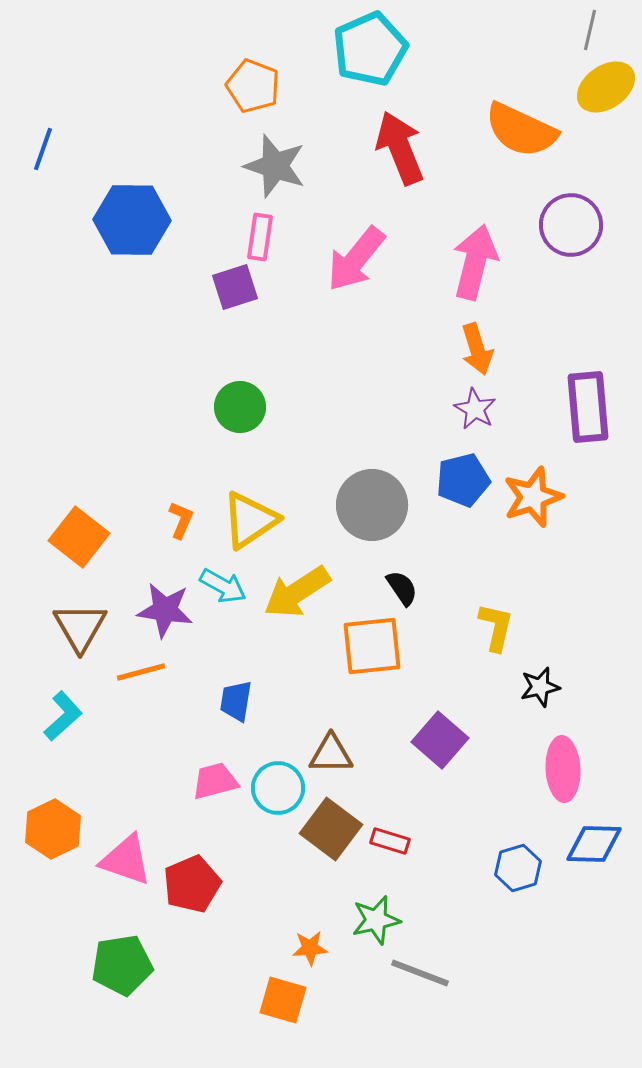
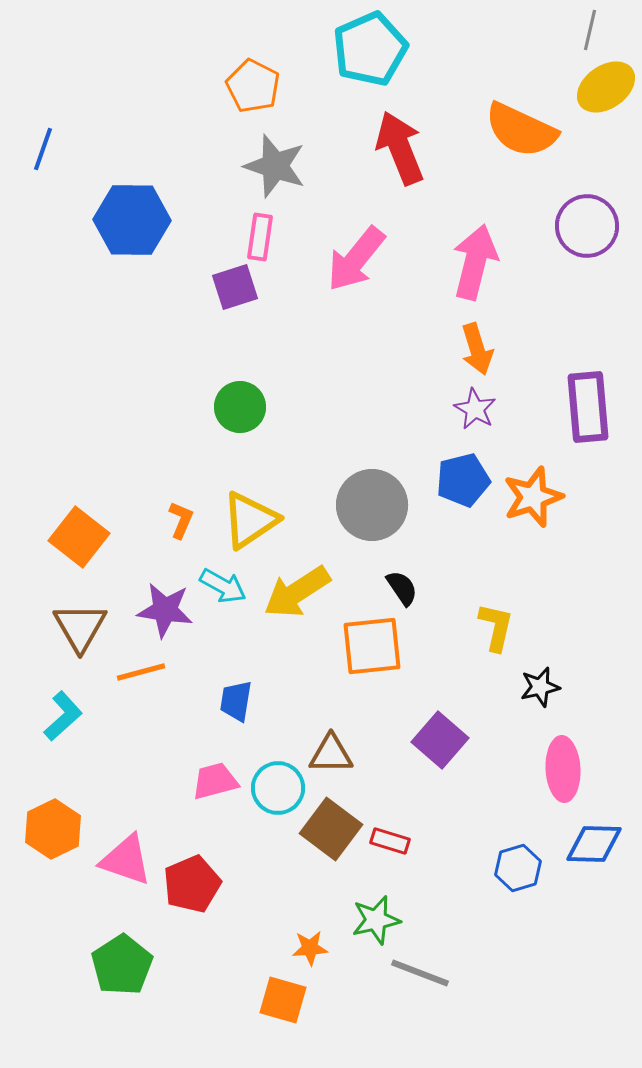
orange pentagon at (253, 86): rotated 6 degrees clockwise
purple circle at (571, 225): moved 16 px right, 1 px down
green pentagon at (122, 965): rotated 24 degrees counterclockwise
